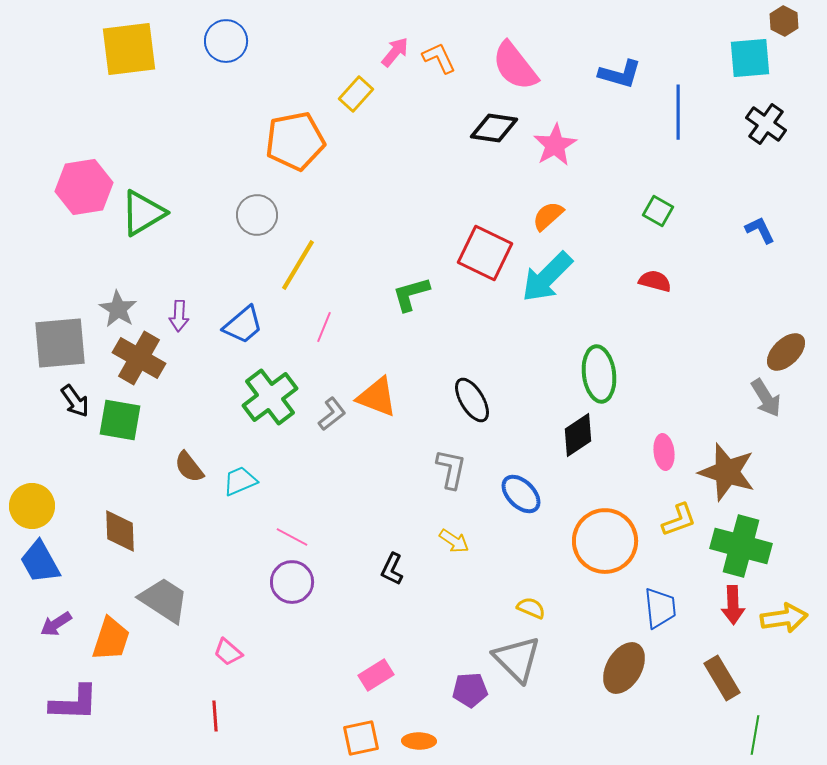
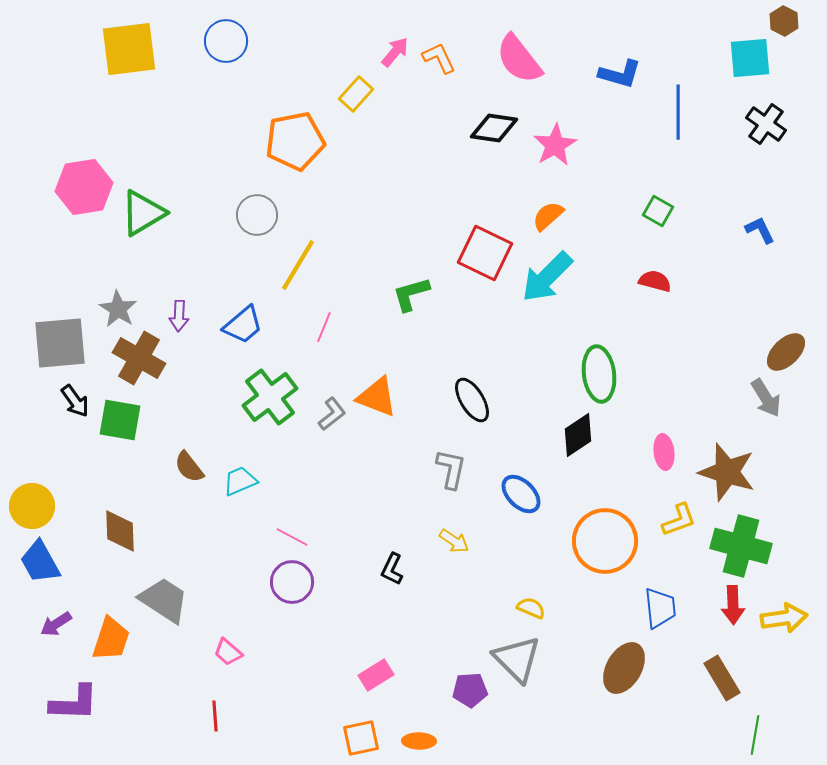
pink semicircle at (515, 66): moved 4 px right, 7 px up
